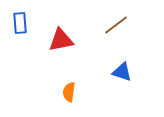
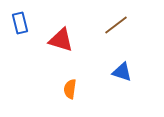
blue rectangle: rotated 10 degrees counterclockwise
red triangle: rotated 28 degrees clockwise
orange semicircle: moved 1 px right, 3 px up
